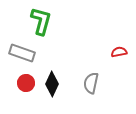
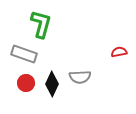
green L-shape: moved 3 px down
gray rectangle: moved 2 px right, 1 px down
gray semicircle: moved 11 px left, 6 px up; rotated 105 degrees counterclockwise
